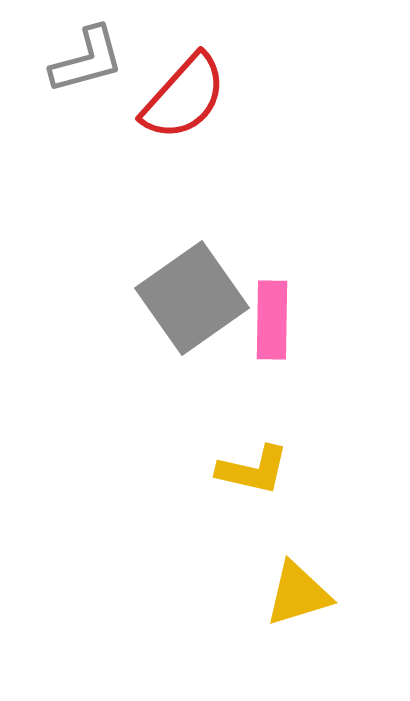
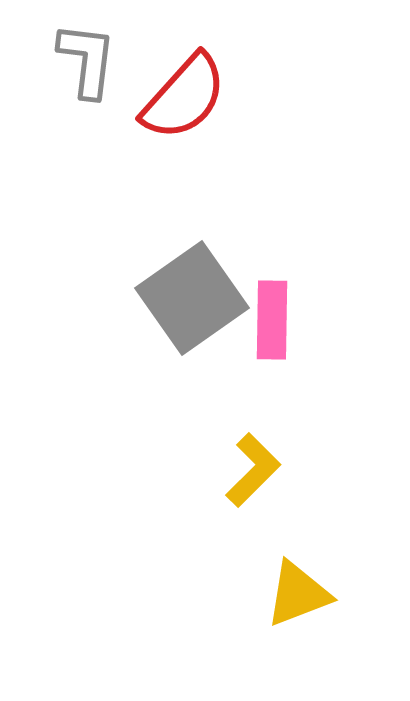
gray L-shape: rotated 68 degrees counterclockwise
yellow L-shape: rotated 58 degrees counterclockwise
yellow triangle: rotated 4 degrees counterclockwise
